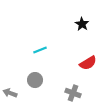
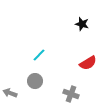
black star: rotated 16 degrees counterclockwise
cyan line: moved 1 px left, 5 px down; rotated 24 degrees counterclockwise
gray circle: moved 1 px down
gray cross: moved 2 px left, 1 px down
